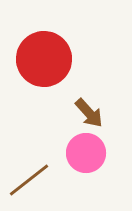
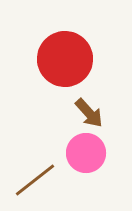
red circle: moved 21 px right
brown line: moved 6 px right
